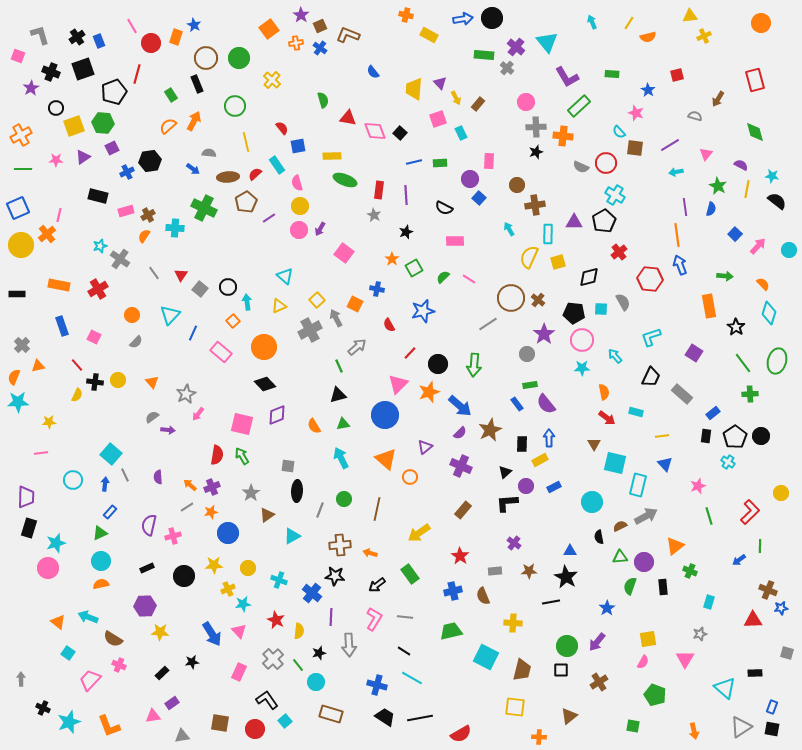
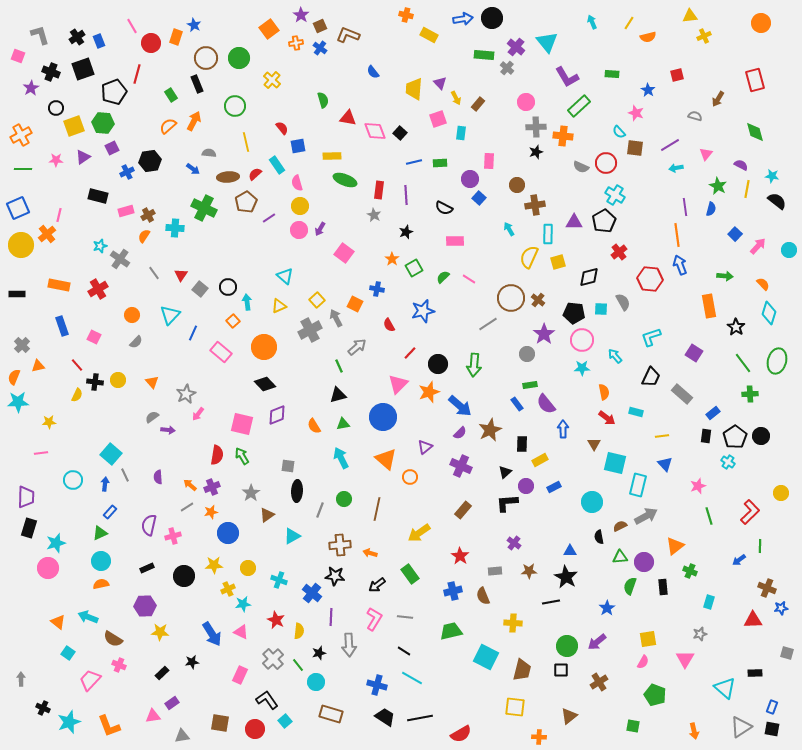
cyan rectangle at (461, 133): rotated 32 degrees clockwise
cyan arrow at (676, 172): moved 4 px up
blue circle at (385, 415): moved 2 px left, 2 px down
blue arrow at (549, 438): moved 14 px right, 9 px up
brown cross at (768, 590): moved 1 px left, 2 px up
pink triangle at (239, 631): moved 2 px right, 1 px down; rotated 21 degrees counterclockwise
purple arrow at (597, 642): rotated 12 degrees clockwise
pink rectangle at (239, 672): moved 1 px right, 3 px down
